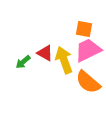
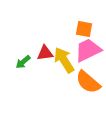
red triangle: rotated 36 degrees counterclockwise
yellow arrow: rotated 12 degrees counterclockwise
